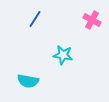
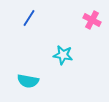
blue line: moved 6 px left, 1 px up
